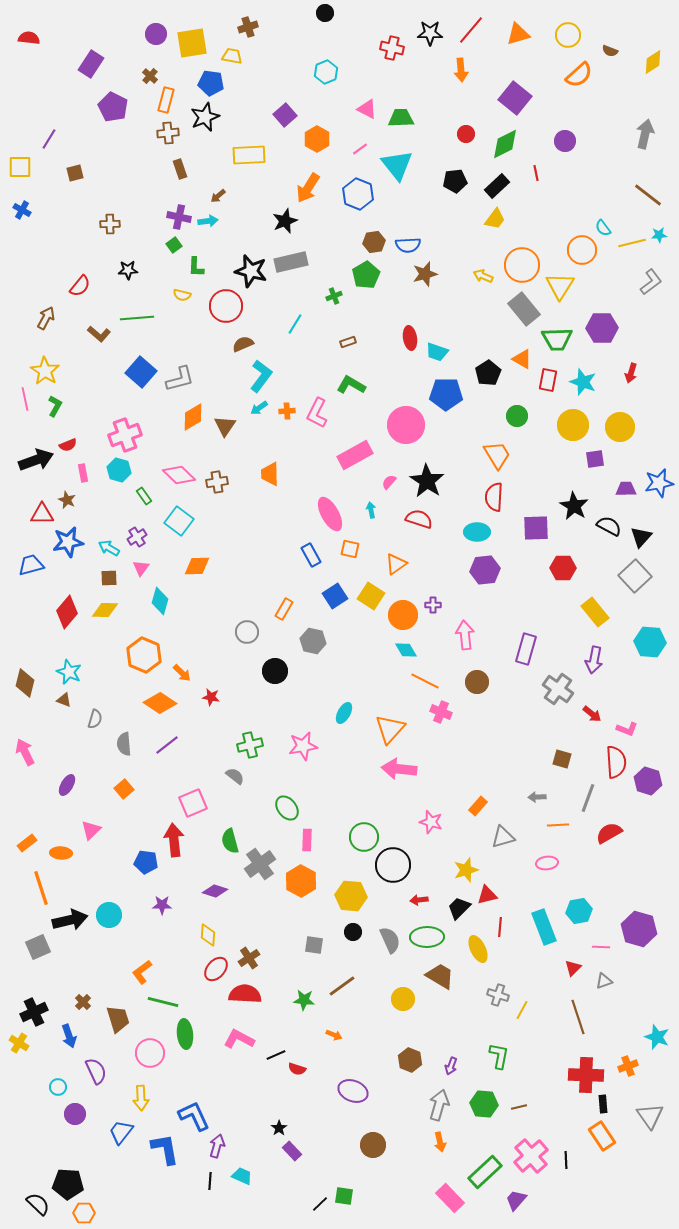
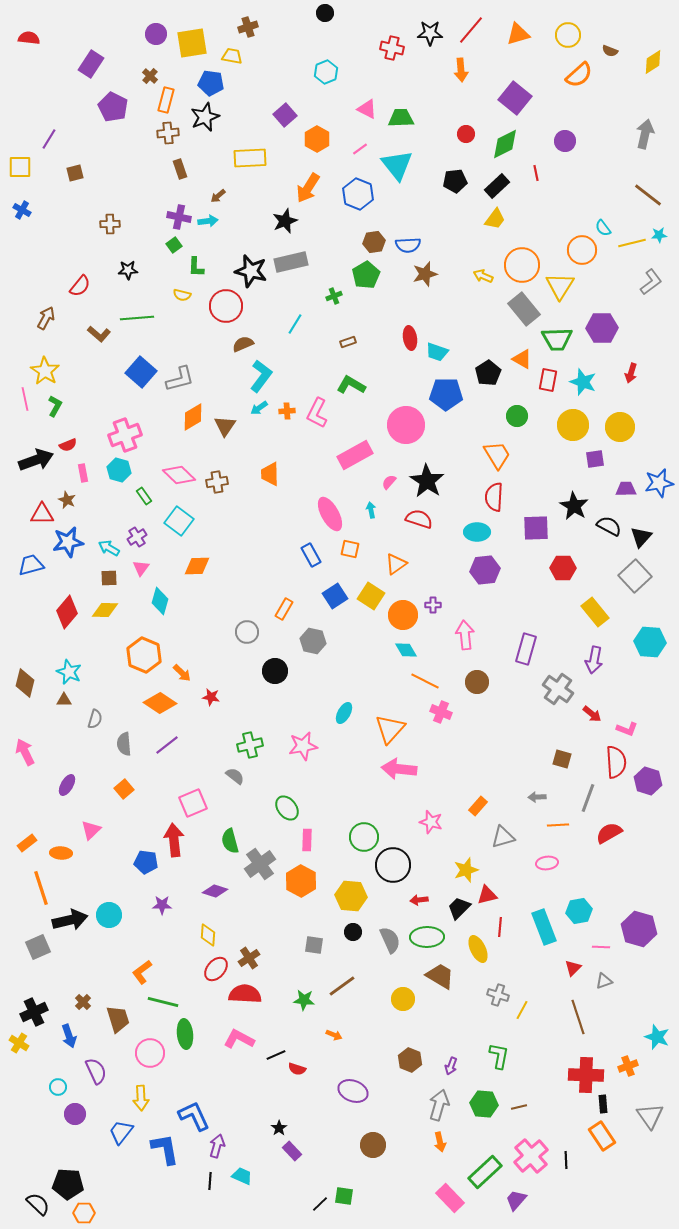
yellow rectangle at (249, 155): moved 1 px right, 3 px down
brown triangle at (64, 700): rotated 21 degrees counterclockwise
